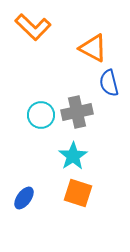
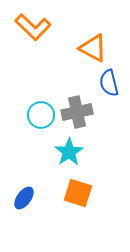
cyan star: moved 4 px left, 4 px up
